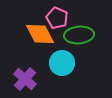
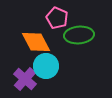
orange diamond: moved 4 px left, 8 px down
cyan circle: moved 16 px left, 3 px down
